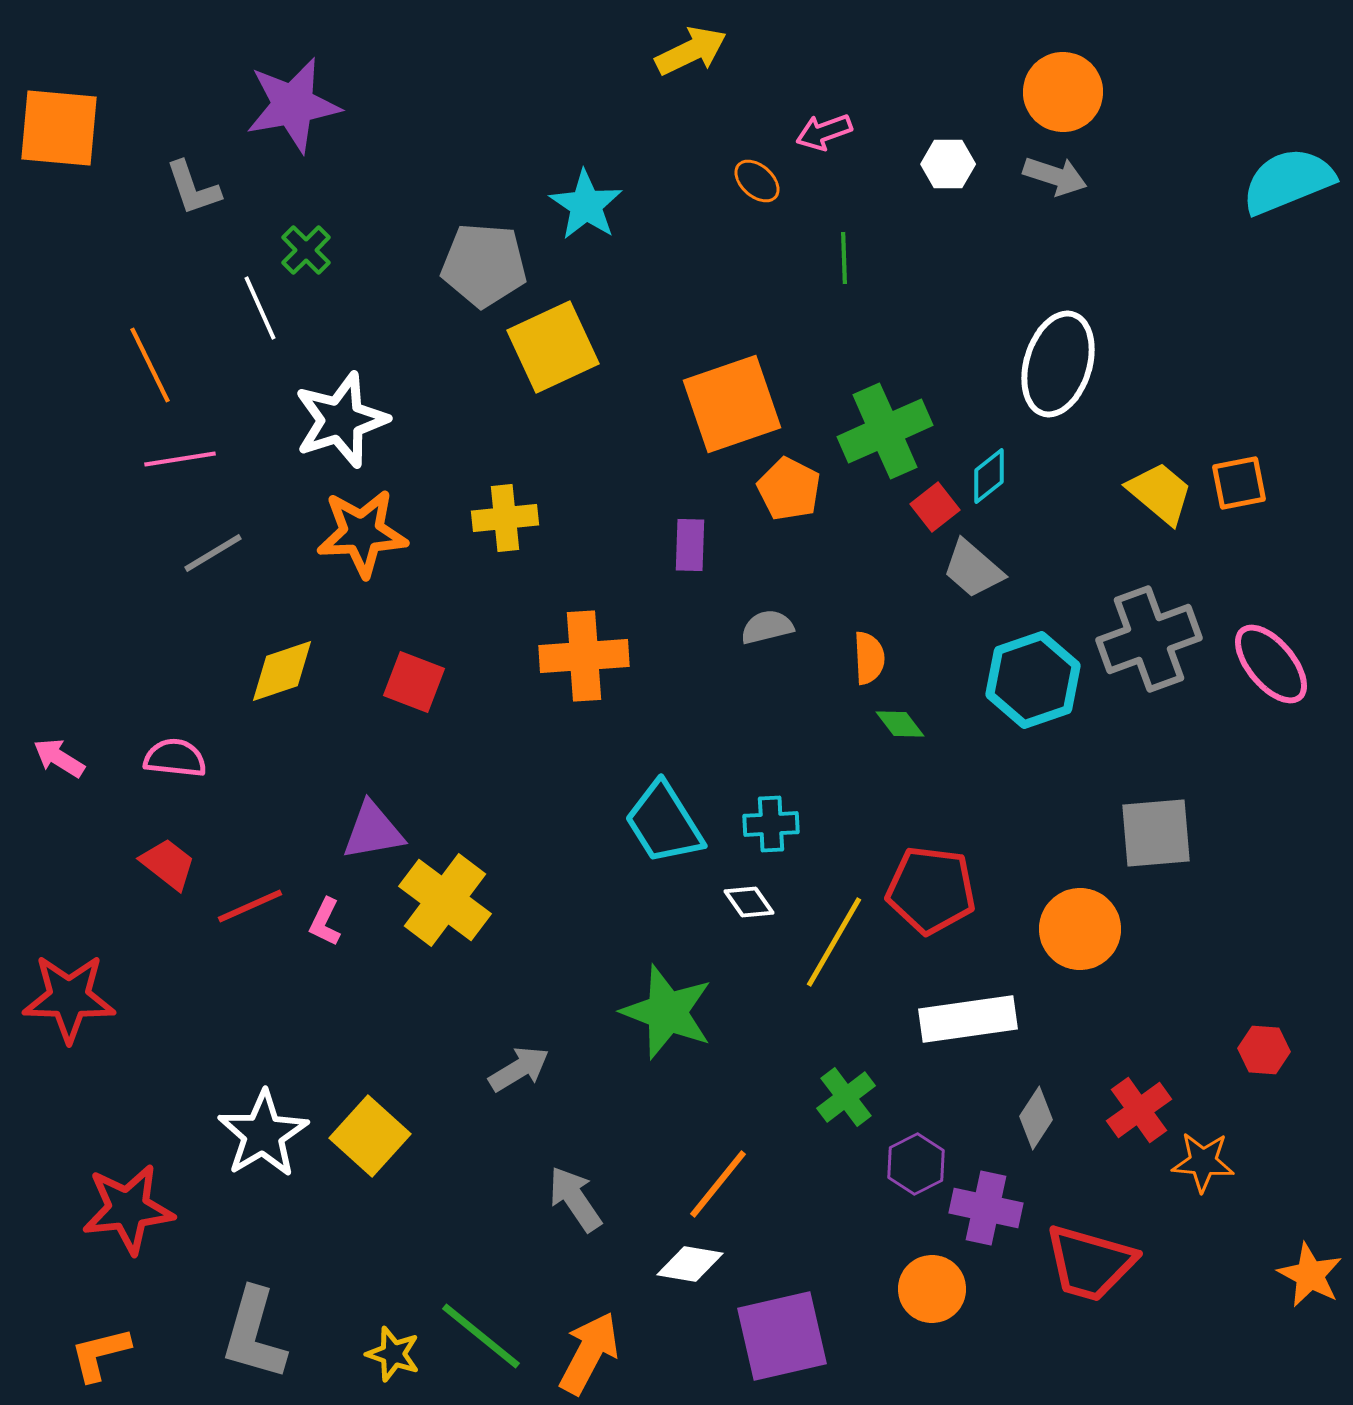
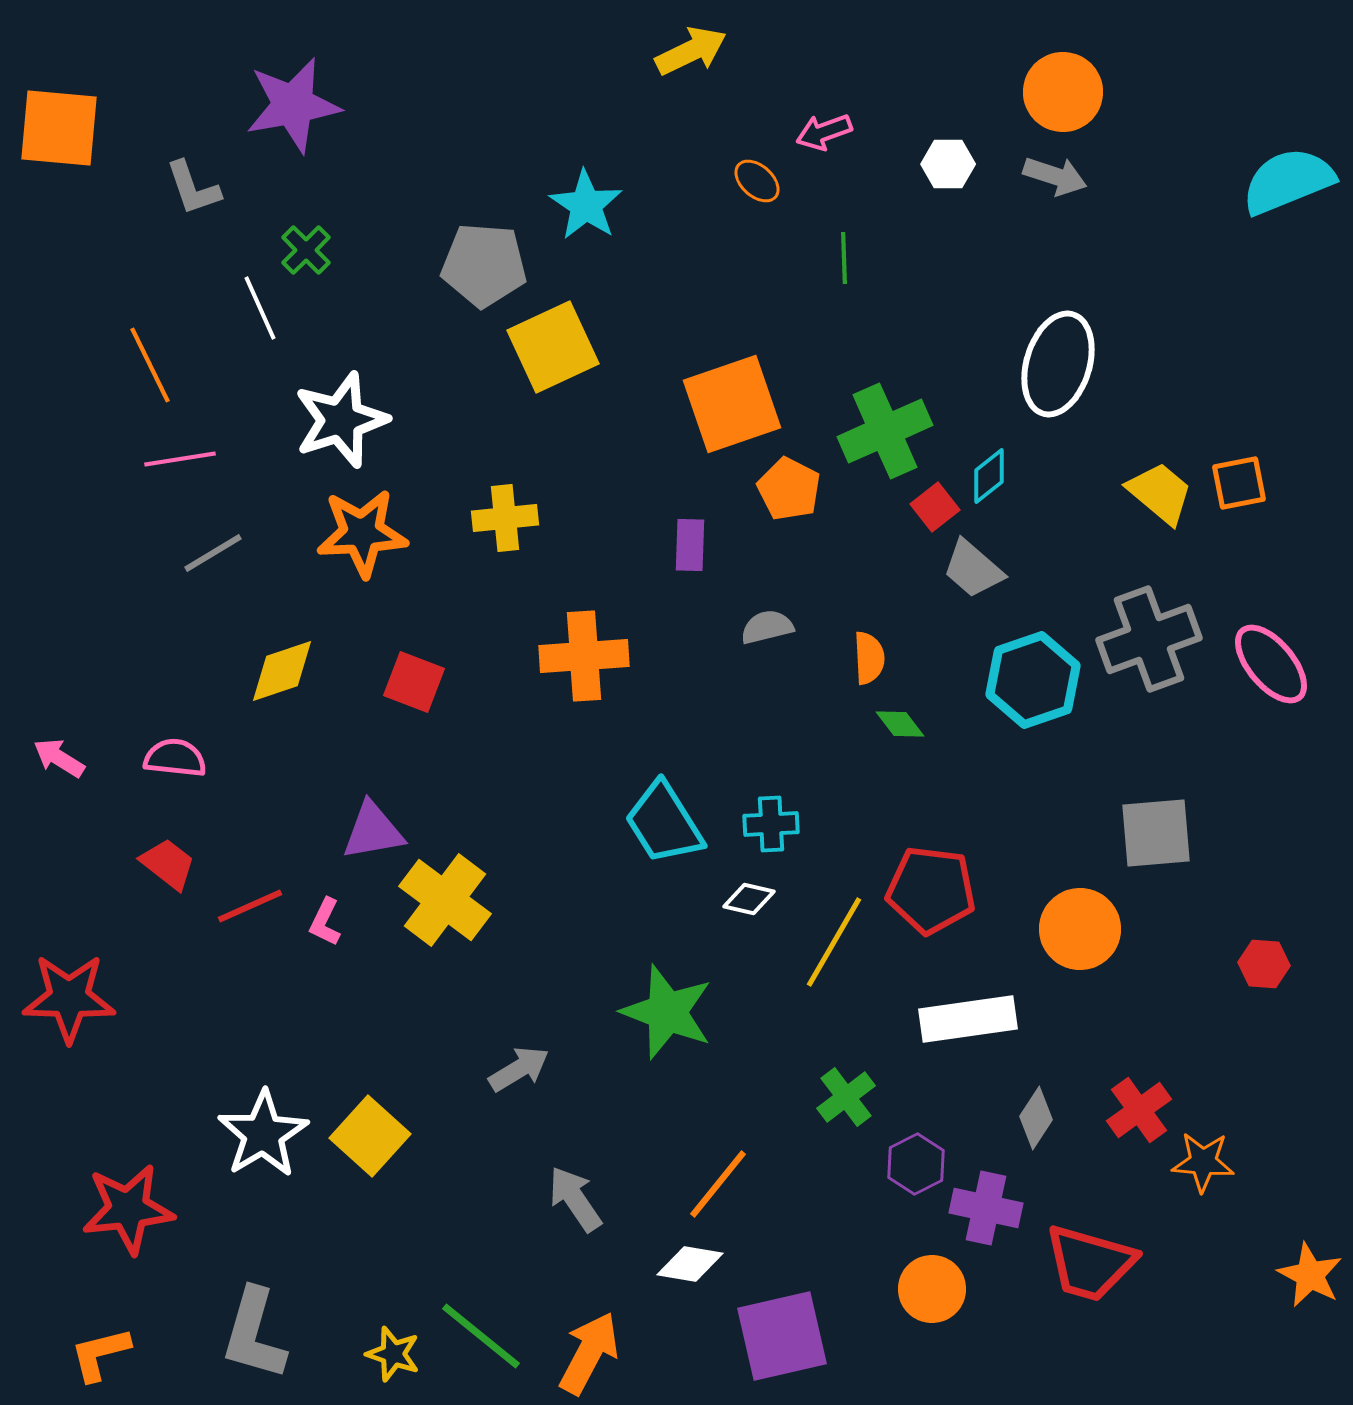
white diamond at (749, 902): moved 3 px up; rotated 42 degrees counterclockwise
red hexagon at (1264, 1050): moved 86 px up
